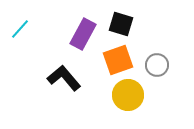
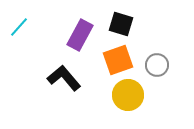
cyan line: moved 1 px left, 2 px up
purple rectangle: moved 3 px left, 1 px down
